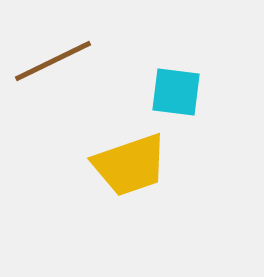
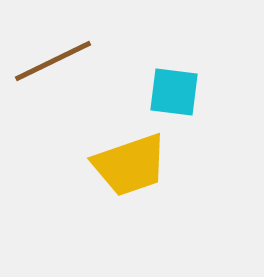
cyan square: moved 2 px left
